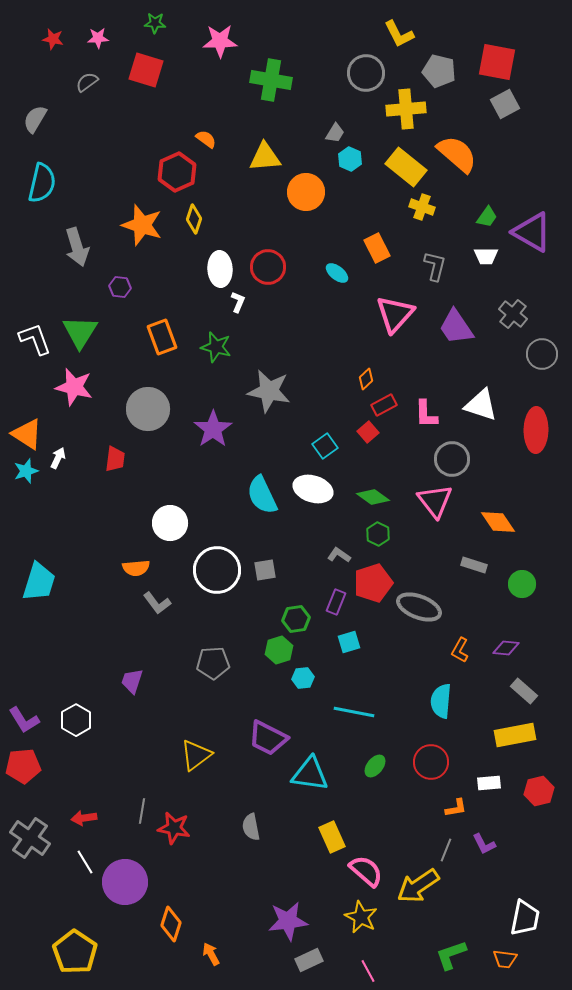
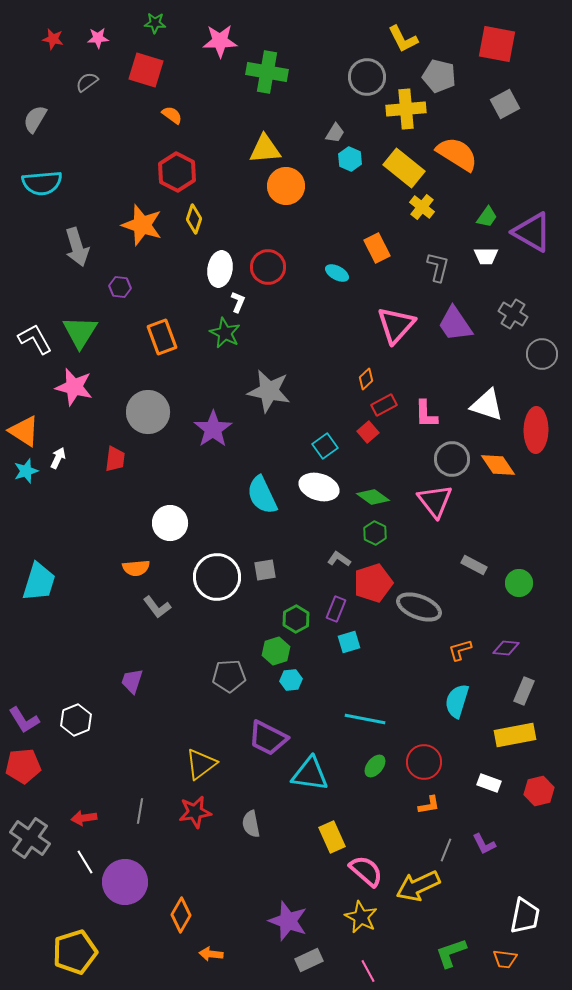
yellow L-shape at (399, 34): moved 4 px right, 5 px down
red square at (497, 62): moved 18 px up
gray pentagon at (439, 71): moved 5 px down
gray circle at (366, 73): moved 1 px right, 4 px down
green cross at (271, 80): moved 4 px left, 8 px up
orange semicircle at (206, 139): moved 34 px left, 24 px up
orange semicircle at (457, 154): rotated 9 degrees counterclockwise
yellow triangle at (265, 157): moved 8 px up
yellow rectangle at (406, 167): moved 2 px left, 1 px down
red hexagon at (177, 172): rotated 9 degrees counterclockwise
cyan semicircle at (42, 183): rotated 72 degrees clockwise
orange circle at (306, 192): moved 20 px left, 6 px up
yellow cross at (422, 207): rotated 20 degrees clockwise
gray L-shape at (435, 266): moved 3 px right, 1 px down
white ellipse at (220, 269): rotated 12 degrees clockwise
cyan ellipse at (337, 273): rotated 10 degrees counterclockwise
pink triangle at (395, 314): moved 1 px right, 11 px down
gray cross at (513, 314): rotated 8 degrees counterclockwise
purple trapezoid at (456, 327): moved 1 px left, 3 px up
white L-shape at (35, 339): rotated 9 degrees counterclockwise
green star at (216, 347): moved 9 px right, 14 px up; rotated 12 degrees clockwise
white triangle at (481, 405): moved 6 px right
gray circle at (148, 409): moved 3 px down
orange triangle at (27, 434): moved 3 px left, 3 px up
white ellipse at (313, 489): moved 6 px right, 2 px up
orange diamond at (498, 522): moved 57 px up
green hexagon at (378, 534): moved 3 px left, 1 px up
gray L-shape at (339, 555): moved 4 px down
gray rectangle at (474, 565): rotated 10 degrees clockwise
white circle at (217, 570): moved 7 px down
green circle at (522, 584): moved 3 px left, 1 px up
purple rectangle at (336, 602): moved 7 px down
gray L-shape at (157, 603): moved 4 px down
green hexagon at (296, 619): rotated 20 degrees counterclockwise
green hexagon at (279, 650): moved 3 px left, 1 px down
orange L-shape at (460, 650): rotated 45 degrees clockwise
gray pentagon at (213, 663): moved 16 px right, 13 px down
cyan hexagon at (303, 678): moved 12 px left, 2 px down
gray rectangle at (524, 691): rotated 72 degrees clockwise
cyan semicircle at (441, 701): moved 16 px right; rotated 12 degrees clockwise
cyan line at (354, 712): moved 11 px right, 7 px down
white hexagon at (76, 720): rotated 8 degrees clockwise
yellow triangle at (196, 755): moved 5 px right, 9 px down
red circle at (431, 762): moved 7 px left
white rectangle at (489, 783): rotated 25 degrees clockwise
orange L-shape at (456, 808): moved 27 px left, 3 px up
gray line at (142, 811): moved 2 px left
gray semicircle at (251, 827): moved 3 px up
red star at (174, 828): moved 21 px right, 16 px up; rotated 20 degrees counterclockwise
yellow arrow at (418, 886): rotated 9 degrees clockwise
white trapezoid at (525, 918): moved 2 px up
purple star at (288, 921): rotated 27 degrees clockwise
orange diamond at (171, 924): moved 10 px right, 9 px up; rotated 12 degrees clockwise
yellow pentagon at (75, 952): rotated 21 degrees clockwise
orange arrow at (211, 954): rotated 55 degrees counterclockwise
green L-shape at (451, 955): moved 2 px up
